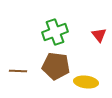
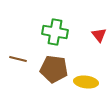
green cross: rotated 30 degrees clockwise
brown pentagon: moved 2 px left, 3 px down
brown line: moved 12 px up; rotated 12 degrees clockwise
